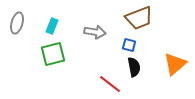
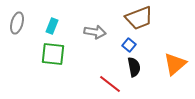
blue square: rotated 24 degrees clockwise
green square: rotated 20 degrees clockwise
